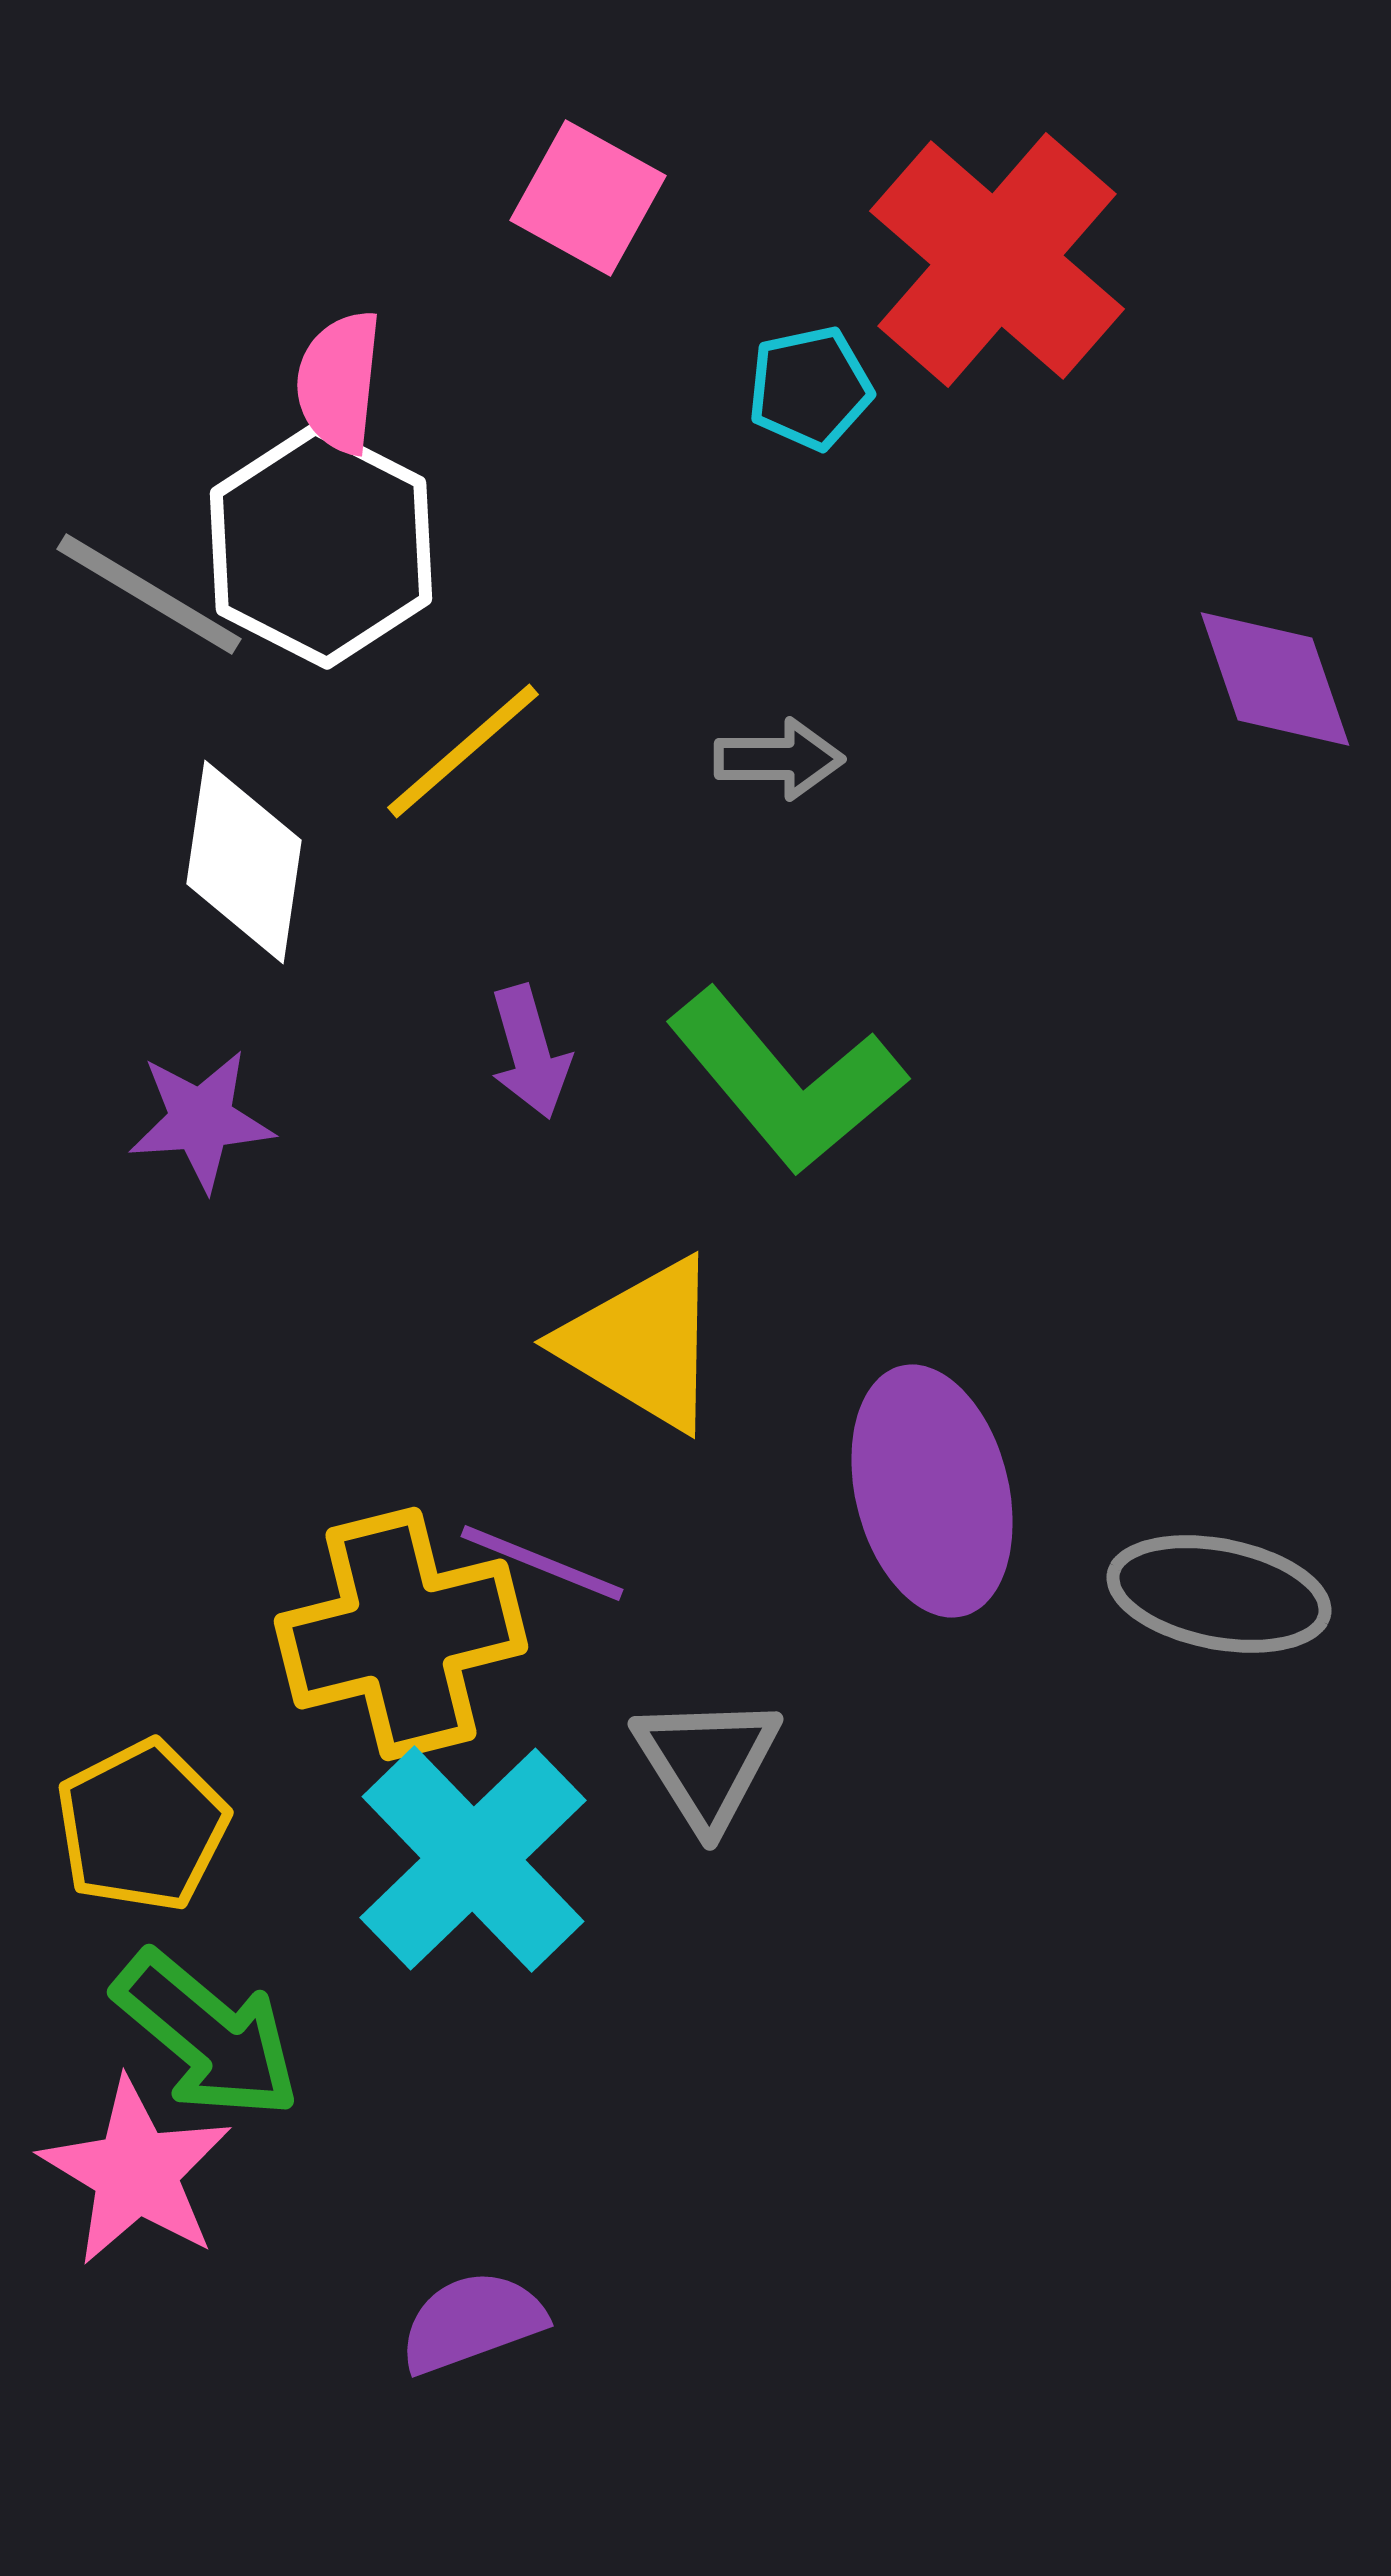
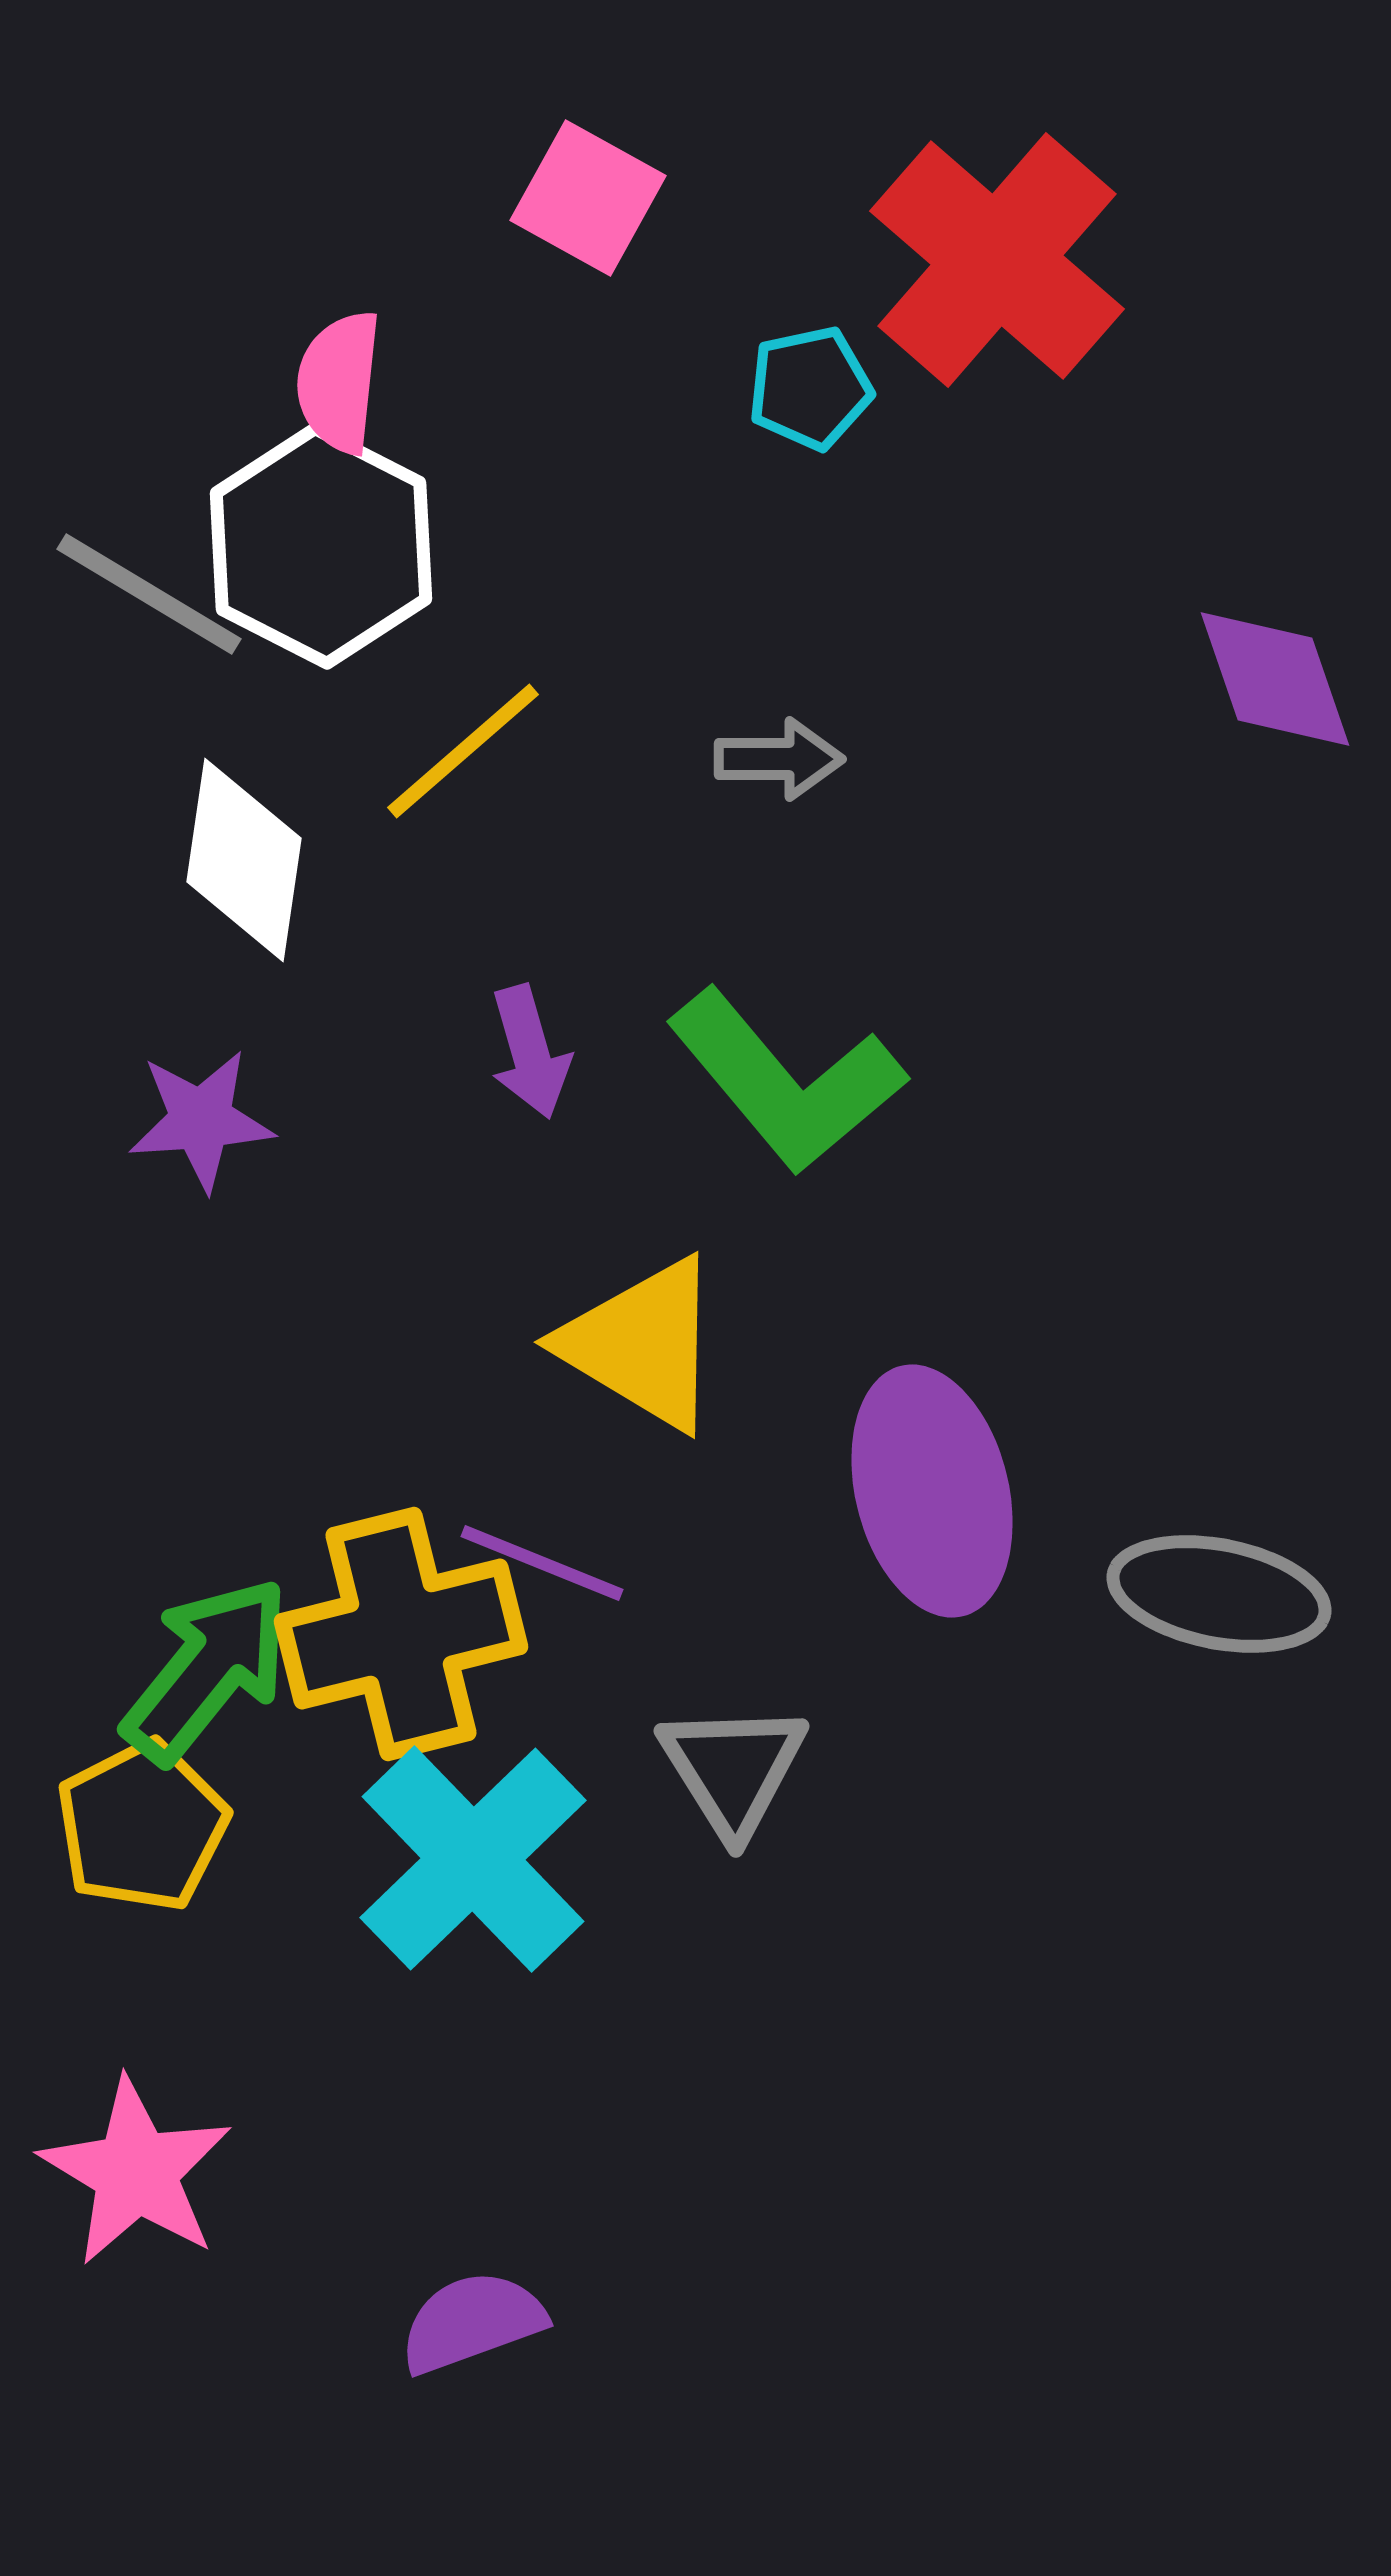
white diamond: moved 2 px up
gray triangle: moved 26 px right, 7 px down
green arrow: moved 365 px up; rotated 91 degrees counterclockwise
